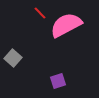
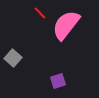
pink semicircle: rotated 24 degrees counterclockwise
